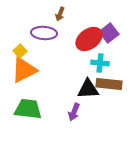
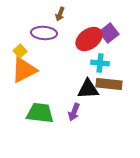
green trapezoid: moved 12 px right, 4 px down
